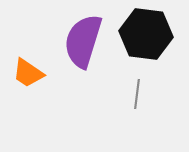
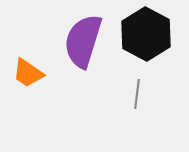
black hexagon: rotated 21 degrees clockwise
